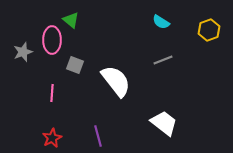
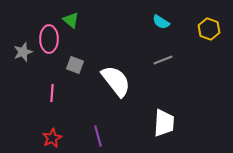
yellow hexagon: moved 1 px up; rotated 20 degrees counterclockwise
pink ellipse: moved 3 px left, 1 px up
white trapezoid: rotated 56 degrees clockwise
